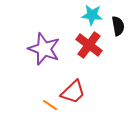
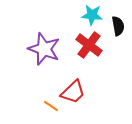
orange line: moved 1 px right, 1 px down
